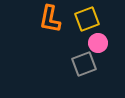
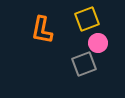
orange L-shape: moved 8 px left, 11 px down
